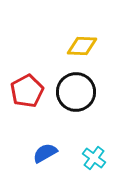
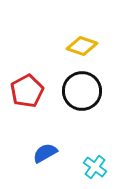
yellow diamond: rotated 16 degrees clockwise
black circle: moved 6 px right, 1 px up
cyan cross: moved 1 px right, 9 px down
